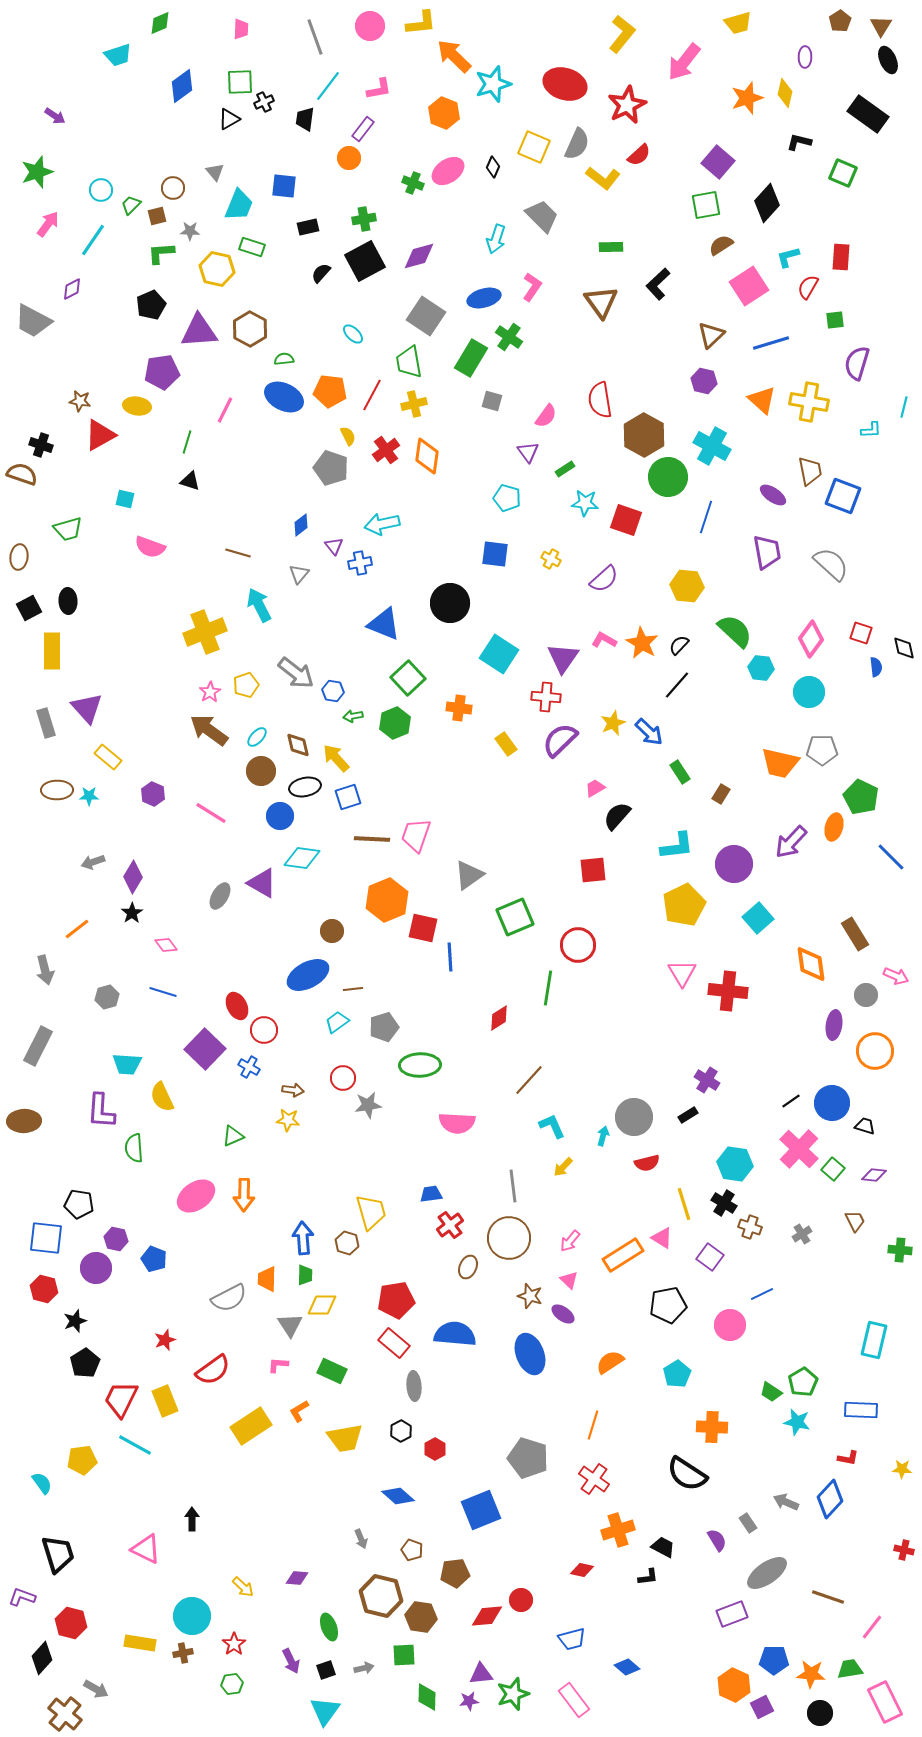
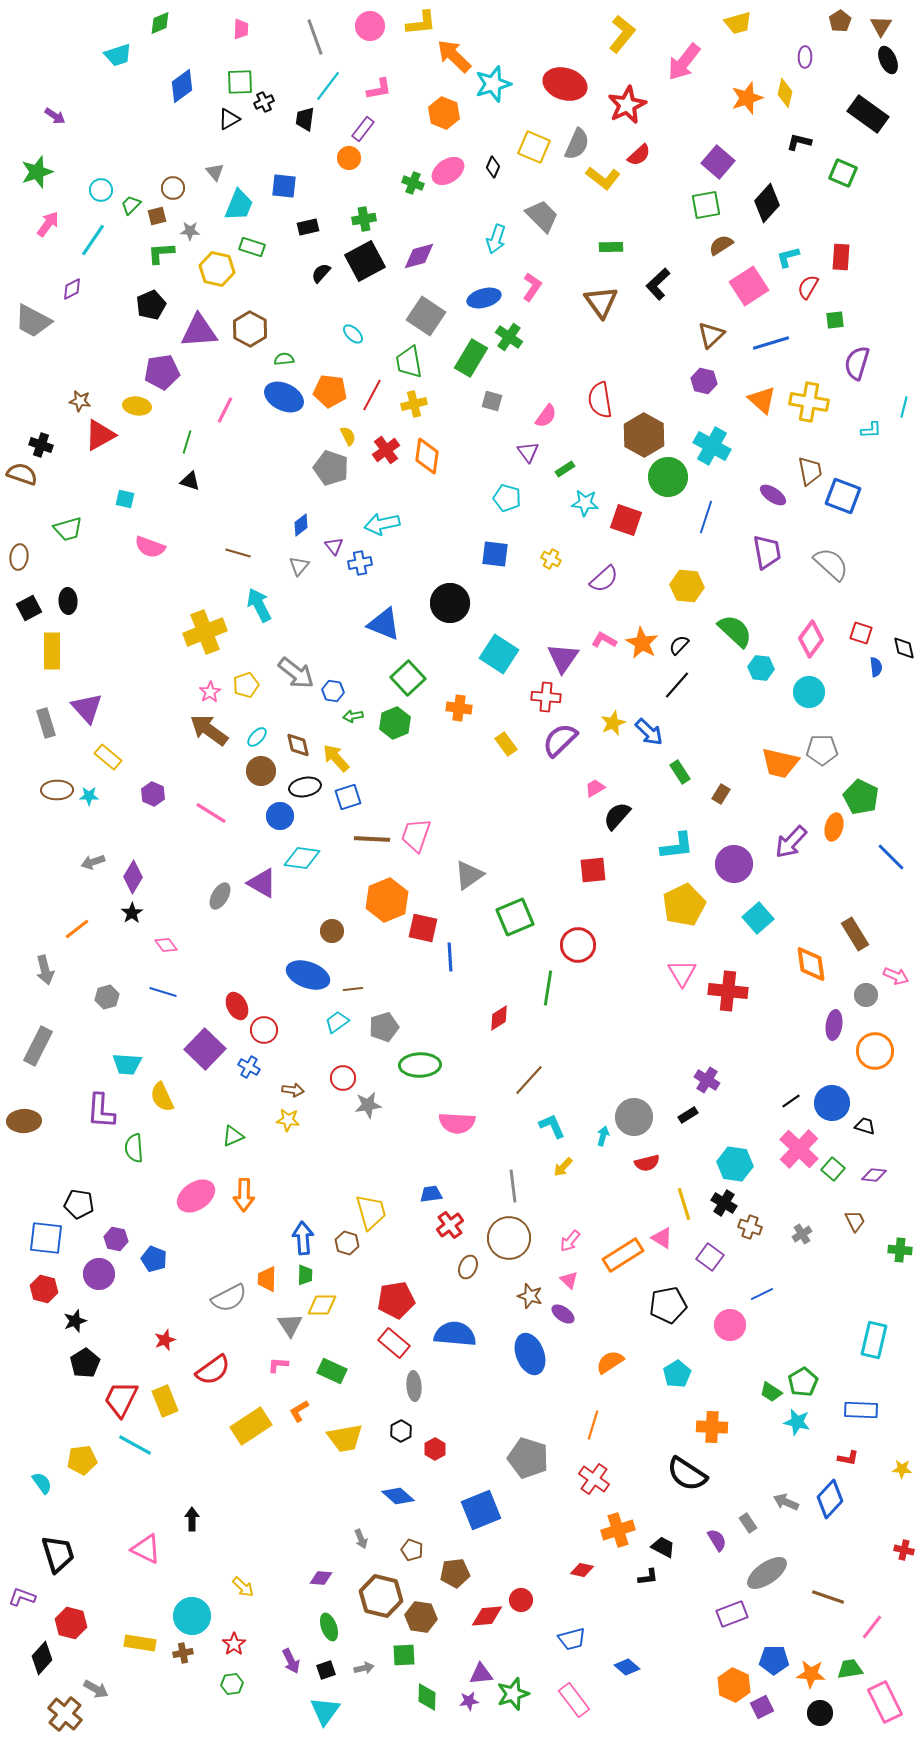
gray triangle at (299, 574): moved 8 px up
blue ellipse at (308, 975): rotated 48 degrees clockwise
purple circle at (96, 1268): moved 3 px right, 6 px down
purple diamond at (297, 1578): moved 24 px right
